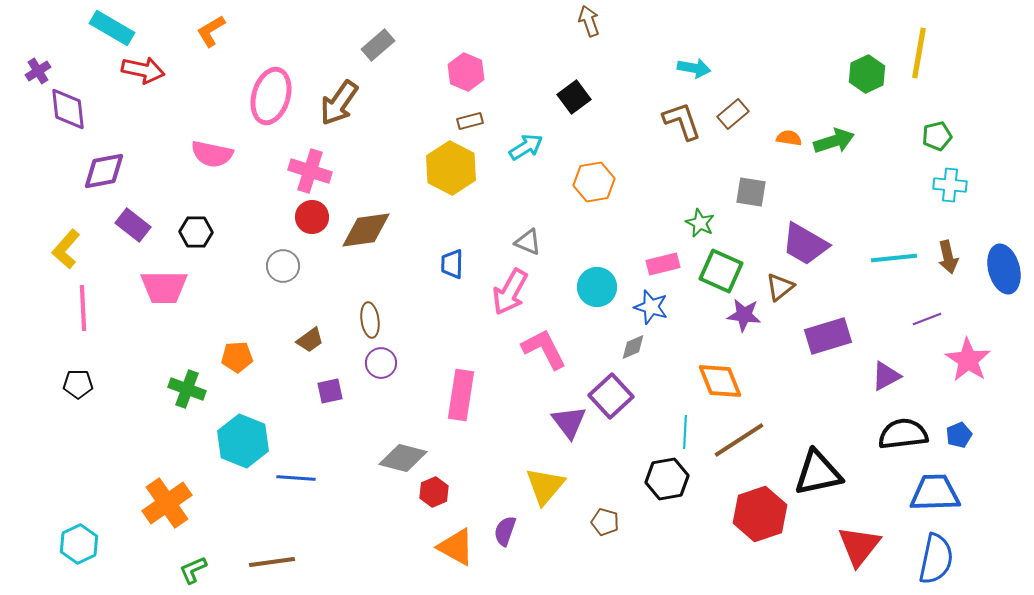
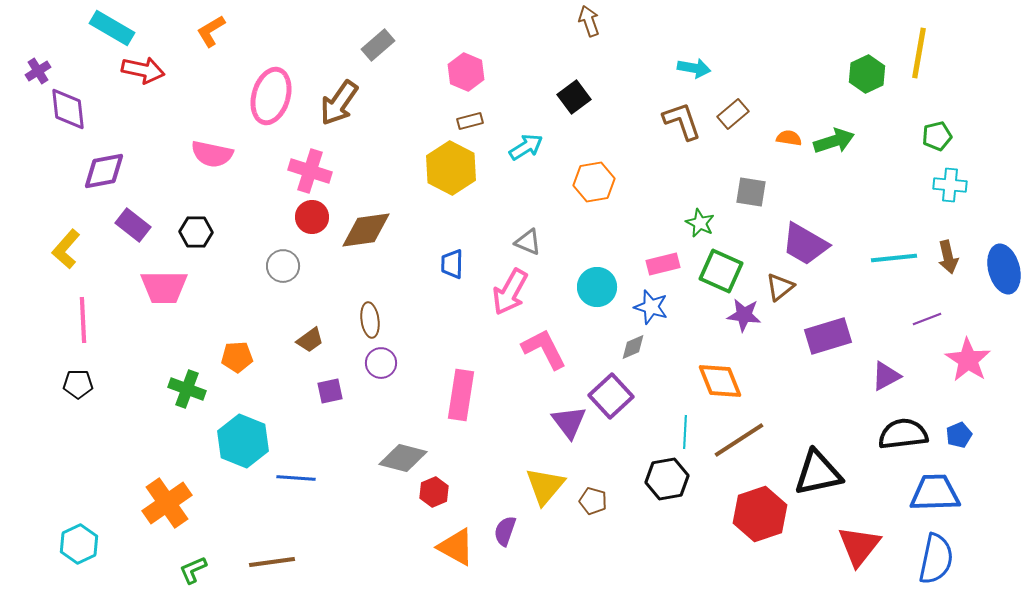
pink line at (83, 308): moved 12 px down
brown pentagon at (605, 522): moved 12 px left, 21 px up
